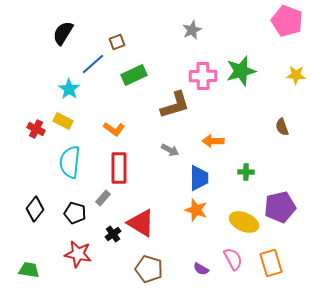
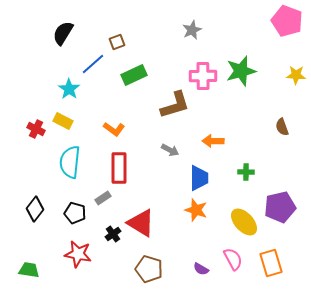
gray rectangle: rotated 14 degrees clockwise
yellow ellipse: rotated 24 degrees clockwise
